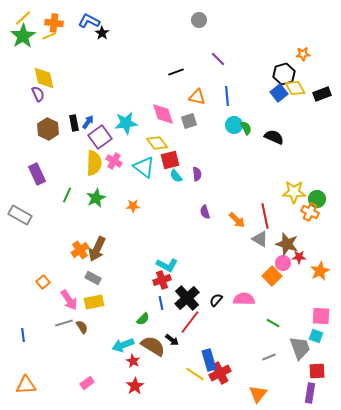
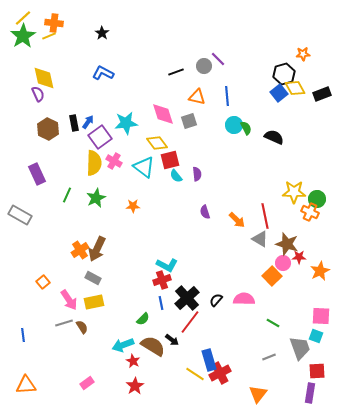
gray circle at (199, 20): moved 5 px right, 46 px down
blue L-shape at (89, 21): moved 14 px right, 52 px down
